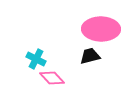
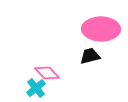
cyan cross: moved 29 px down; rotated 24 degrees clockwise
pink diamond: moved 5 px left, 5 px up
